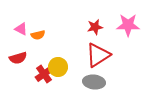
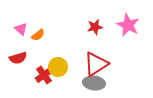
pink star: rotated 25 degrees clockwise
pink triangle: rotated 16 degrees clockwise
orange semicircle: rotated 24 degrees counterclockwise
red triangle: moved 2 px left, 9 px down
red cross: moved 1 px down
gray ellipse: moved 1 px down
